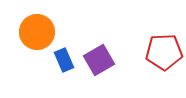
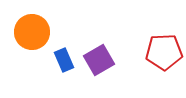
orange circle: moved 5 px left
